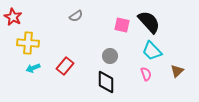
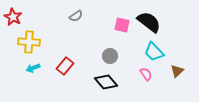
black semicircle: rotated 10 degrees counterclockwise
yellow cross: moved 1 px right, 1 px up
cyan trapezoid: moved 2 px right, 1 px down
pink semicircle: rotated 16 degrees counterclockwise
black diamond: rotated 40 degrees counterclockwise
